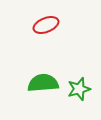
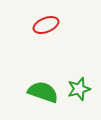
green semicircle: moved 9 px down; rotated 24 degrees clockwise
